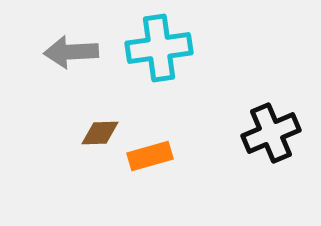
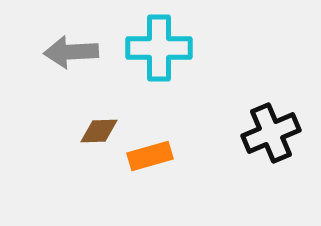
cyan cross: rotated 8 degrees clockwise
brown diamond: moved 1 px left, 2 px up
